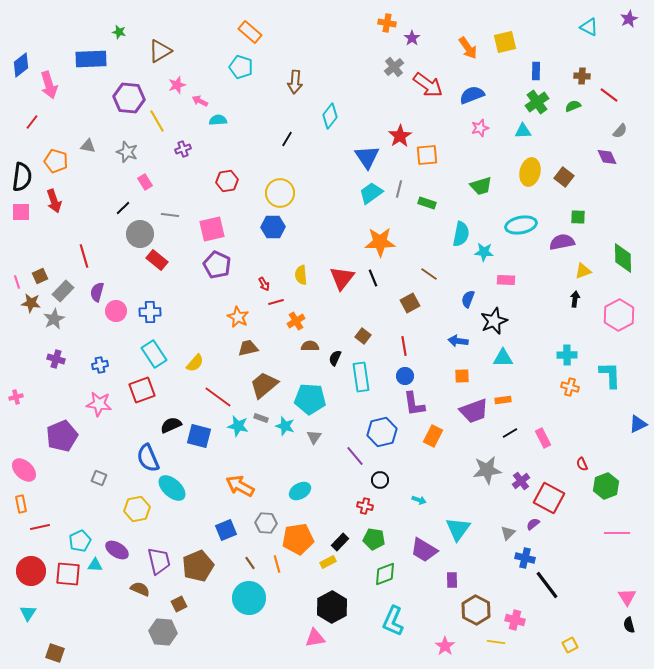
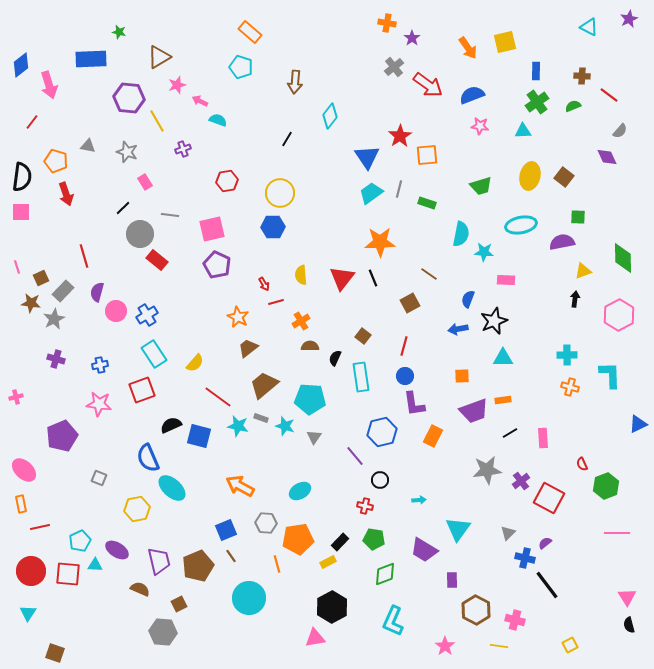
brown triangle at (160, 51): moved 1 px left, 6 px down
cyan semicircle at (218, 120): rotated 24 degrees clockwise
pink star at (480, 128): moved 2 px up; rotated 24 degrees clockwise
yellow ellipse at (530, 172): moved 4 px down
red arrow at (54, 201): moved 12 px right, 7 px up
brown square at (40, 276): moved 1 px right, 2 px down
pink line at (17, 282): moved 15 px up
blue cross at (150, 312): moved 3 px left, 3 px down; rotated 30 degrees counterclockwise
orange cross at (296, 321): moved 5 px right
blue arrow at (458, 341): moved 12 px up; rotated 18 degrees counterclockwise
red line at (404, 346): rotated 24 degrees clockwise
brown trapezoid at (248, 348): rotated 25 degrees counterclockwise
pink rectangle at (543, 438): rotated 24 degrees clockwise
cyan arrow at (419, 500): rotated 24 degrees counterclockwise
purple semicircle at (533, 524): moved 12 px right, 19 px down
brown line at (250, 563): moved 19 px left, 7 px up
yellow line at (496, 642): moved 3 px right, 4 px down
